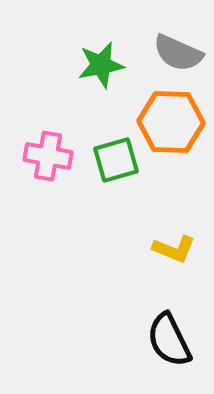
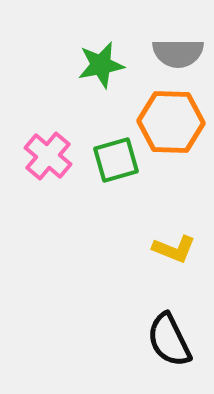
gray semicircle: rotated 24 degrees counterclockwise
pink cross: rotated 30 degrees clockwise
